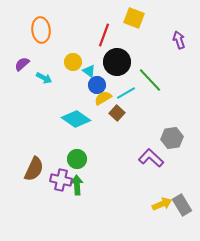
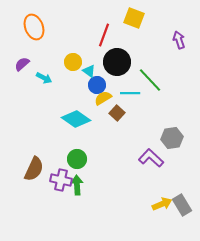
orange ellipse: moved 7 px left, 3 px up; rotated 15 degrees counterclockwise
cyan line: moved 4 px right; rotated 30 degrees clockwise
